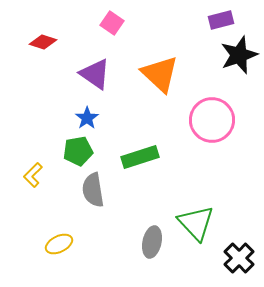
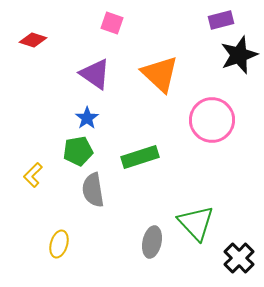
pink square: rotated 15 degrees counterclockwise
red diamond: moved 10 px left, 2 px up
yellow ellipse: rotated 48 degrees counterclockwise
